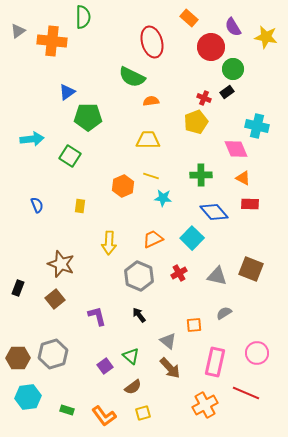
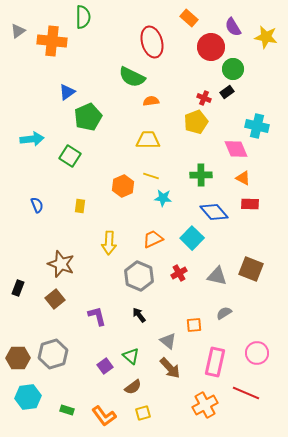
green pentagon at (88, 117): rotated 24 degrees counterclockwise
